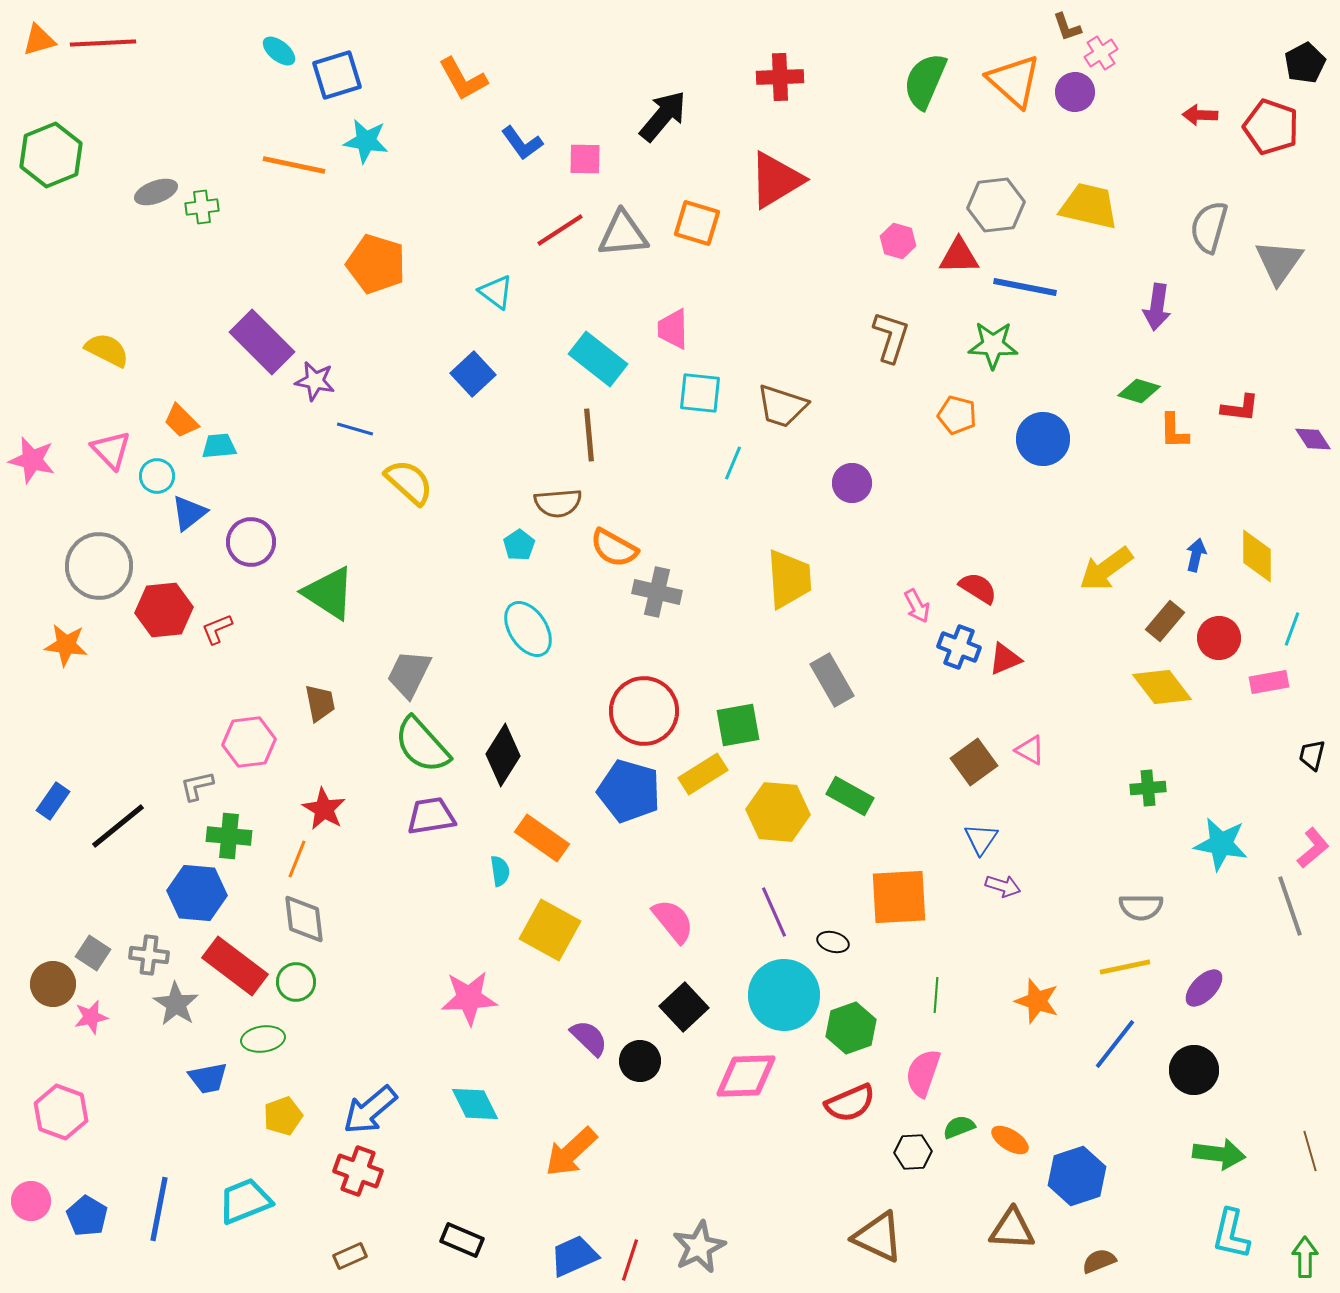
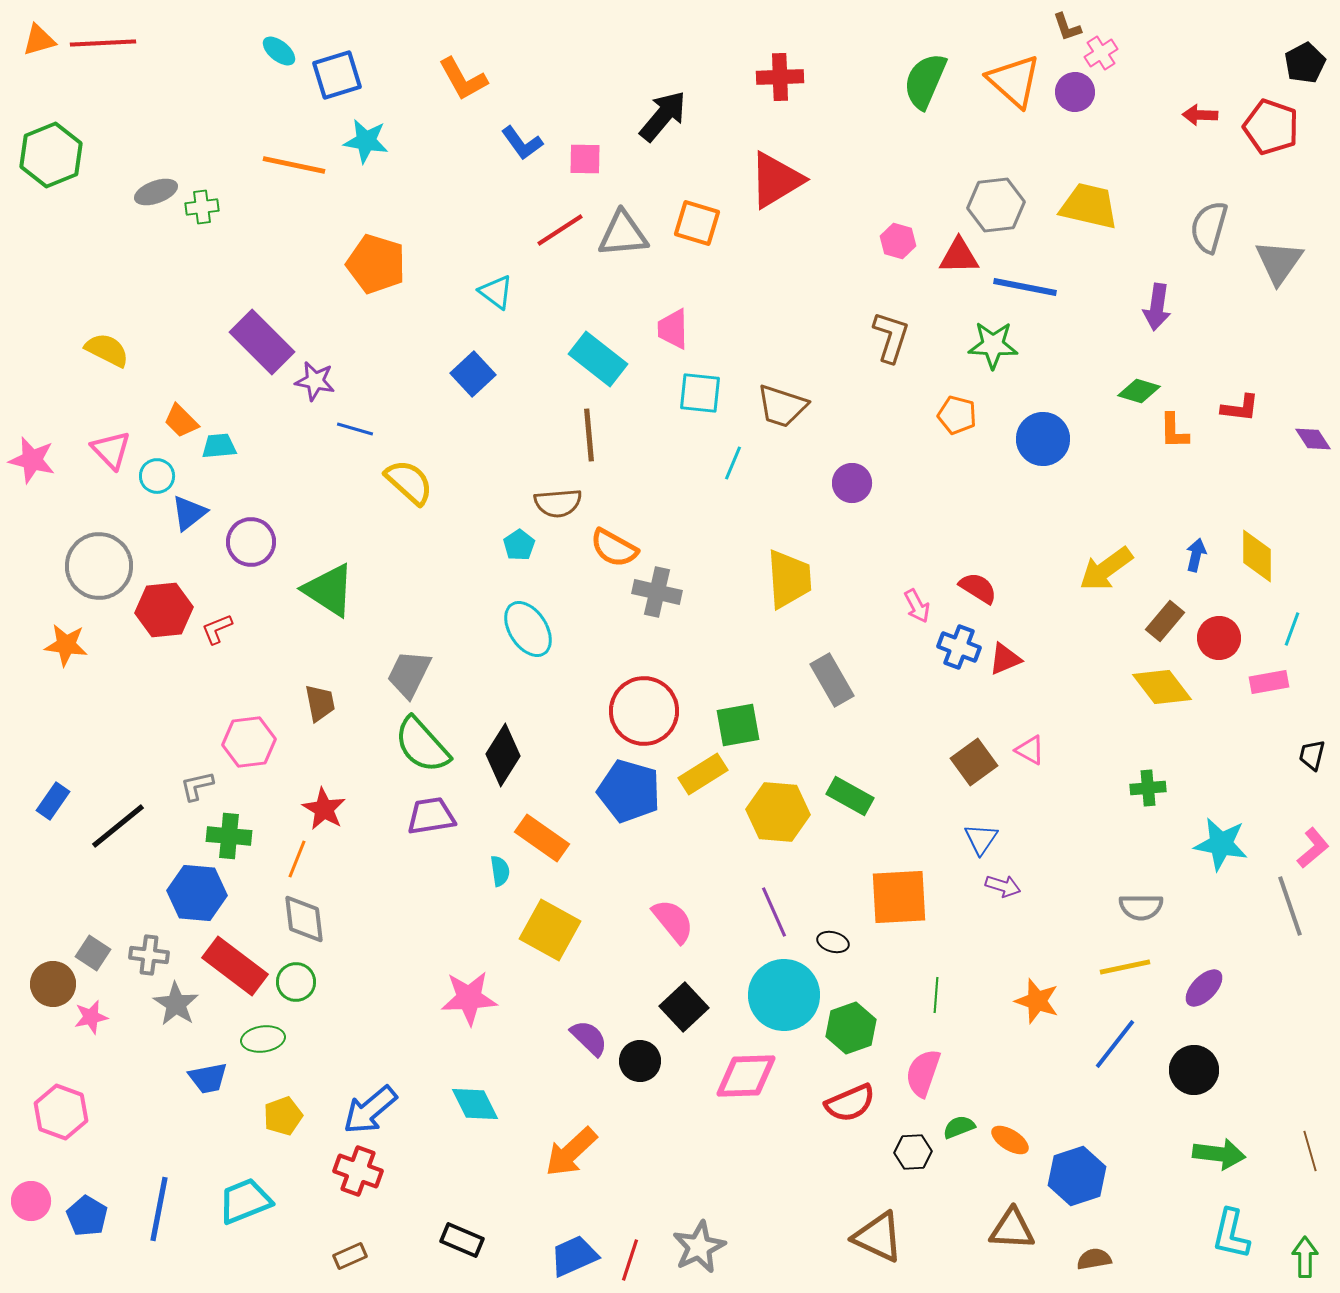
green triangle at (329, 593): moved 3 px up
brown semicircle at (1099, 1261): moved 5 px left, 2 px up; rotated 12 degrees clockwise
